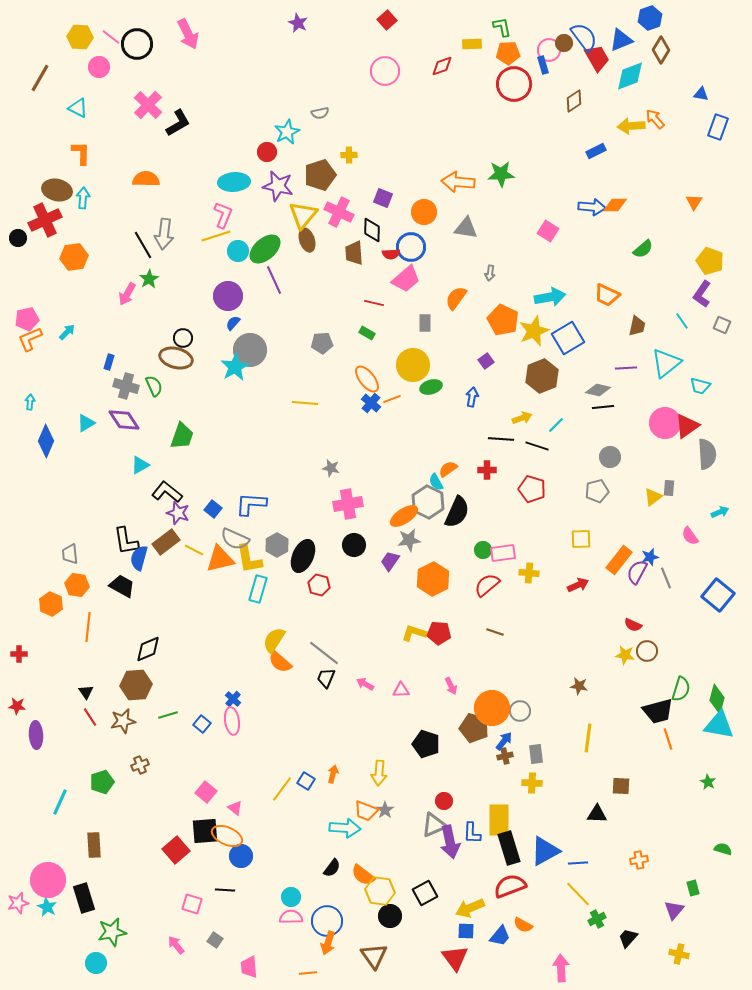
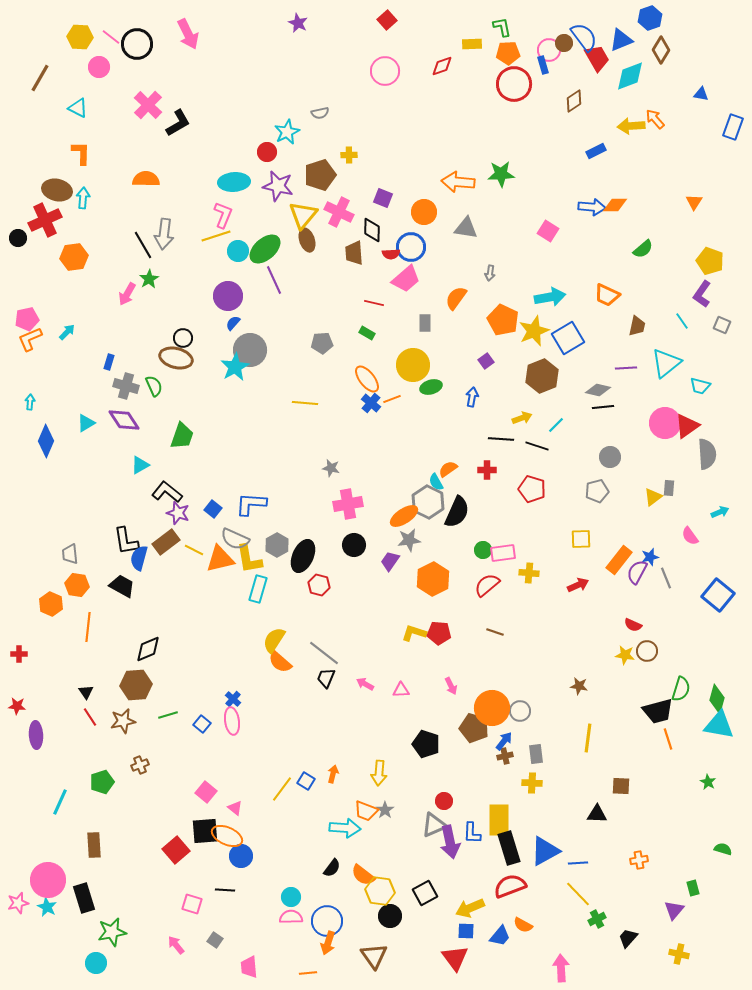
blue rectangle at (718, 127): moved 15 px right
